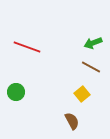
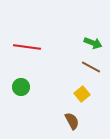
green arrow: rotated 138 degrees counterclockwise
red line: rotated 12 degrees counterclockwise
green circle: moved 5 px right, 5 px up
